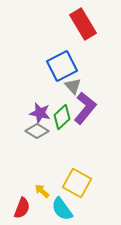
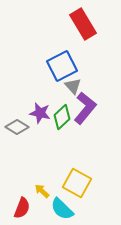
gray diamond: moved 20 px left, 4 px up
cyan semicircle: rotated 10 degrees counterclockwise
